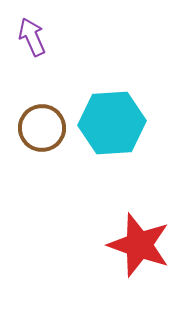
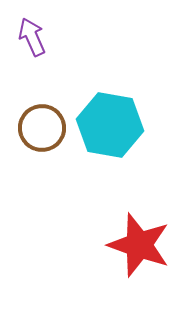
cyan hexagon: moved 2 px left, 2 px down; rotated 14 degrees clockwise
